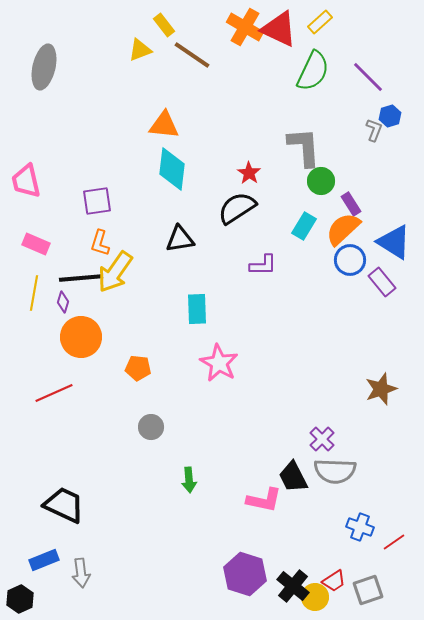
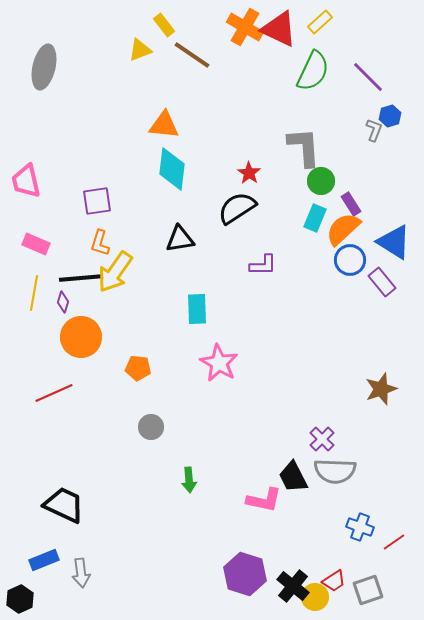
cyan rectangle at (304, 226): moved 11 px right, 8 px up; rotated 8 degrees counterclockwise
